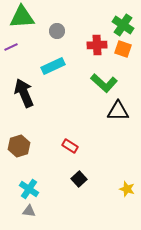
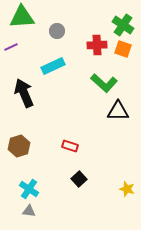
red rectangle: rotated 14 degrees counterclockwise
